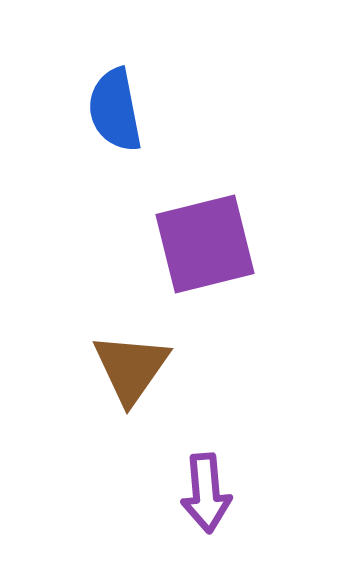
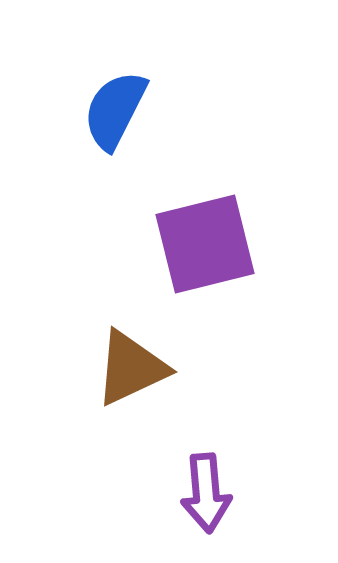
blue semicircle: rotated 38 degrees clockwise
brown triangle: rotated 30 degrees clockwise
